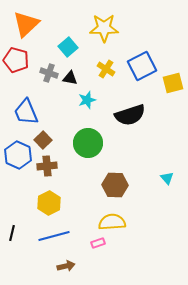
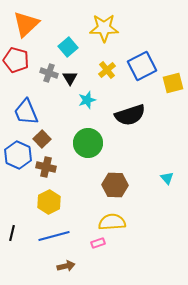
yellow cross: moved 1 px right, 1 px down; rotated 18 degrees clockwise
black triangle: rotated 49 degrees clockwise
brown square: moved 1 px left, 1 px up
brown cross: moved 1 px left, 1 px down; rotated 18 degrees clockwise
yellow hexagon: moved 1 px up
